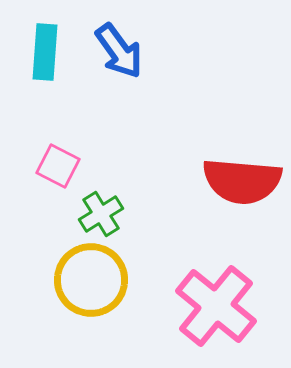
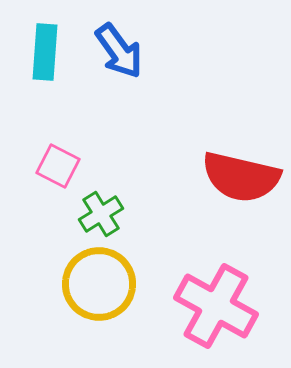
red semicircle: moved 1 px left, 4 px up; rotated 8 degrees clockwise
yellow circle: moved 8 px right, 4 px down
pink cross: rotated 10 degrees counterclockwise
